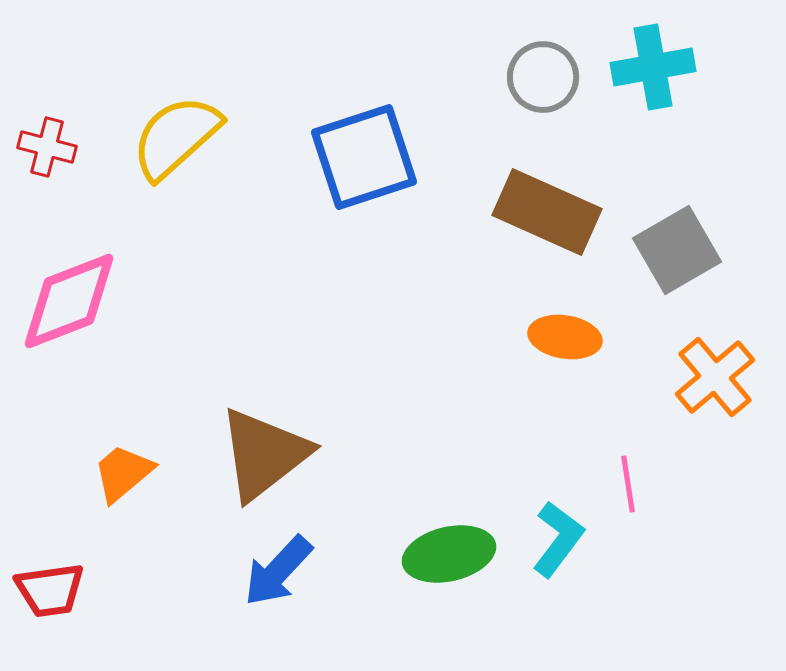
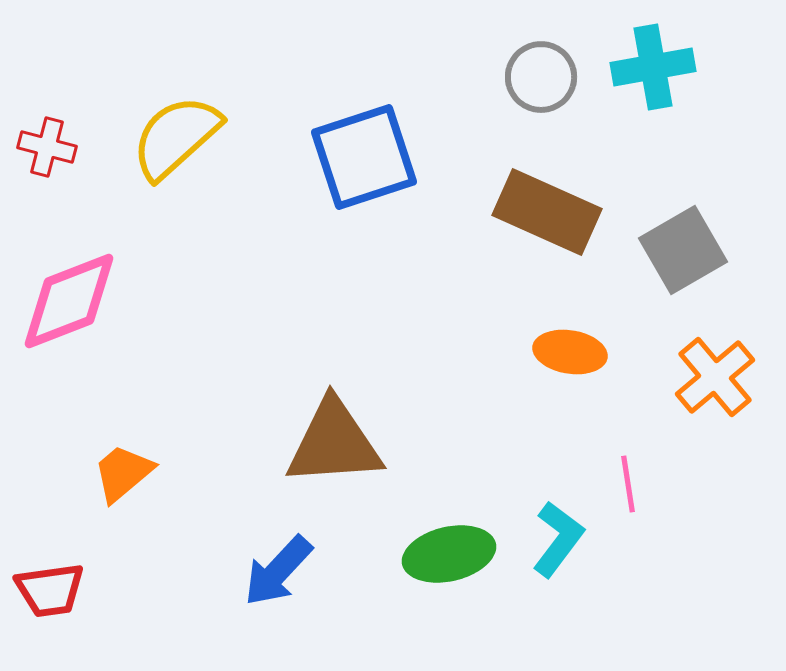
gray circle: moved 2 px left
gray square: moved 6 px right
orange ellipse: moved 5 px right, 15 px down
brown triangle: moved 70 px right, 11 px up; rotated 34 degrees clockwise
